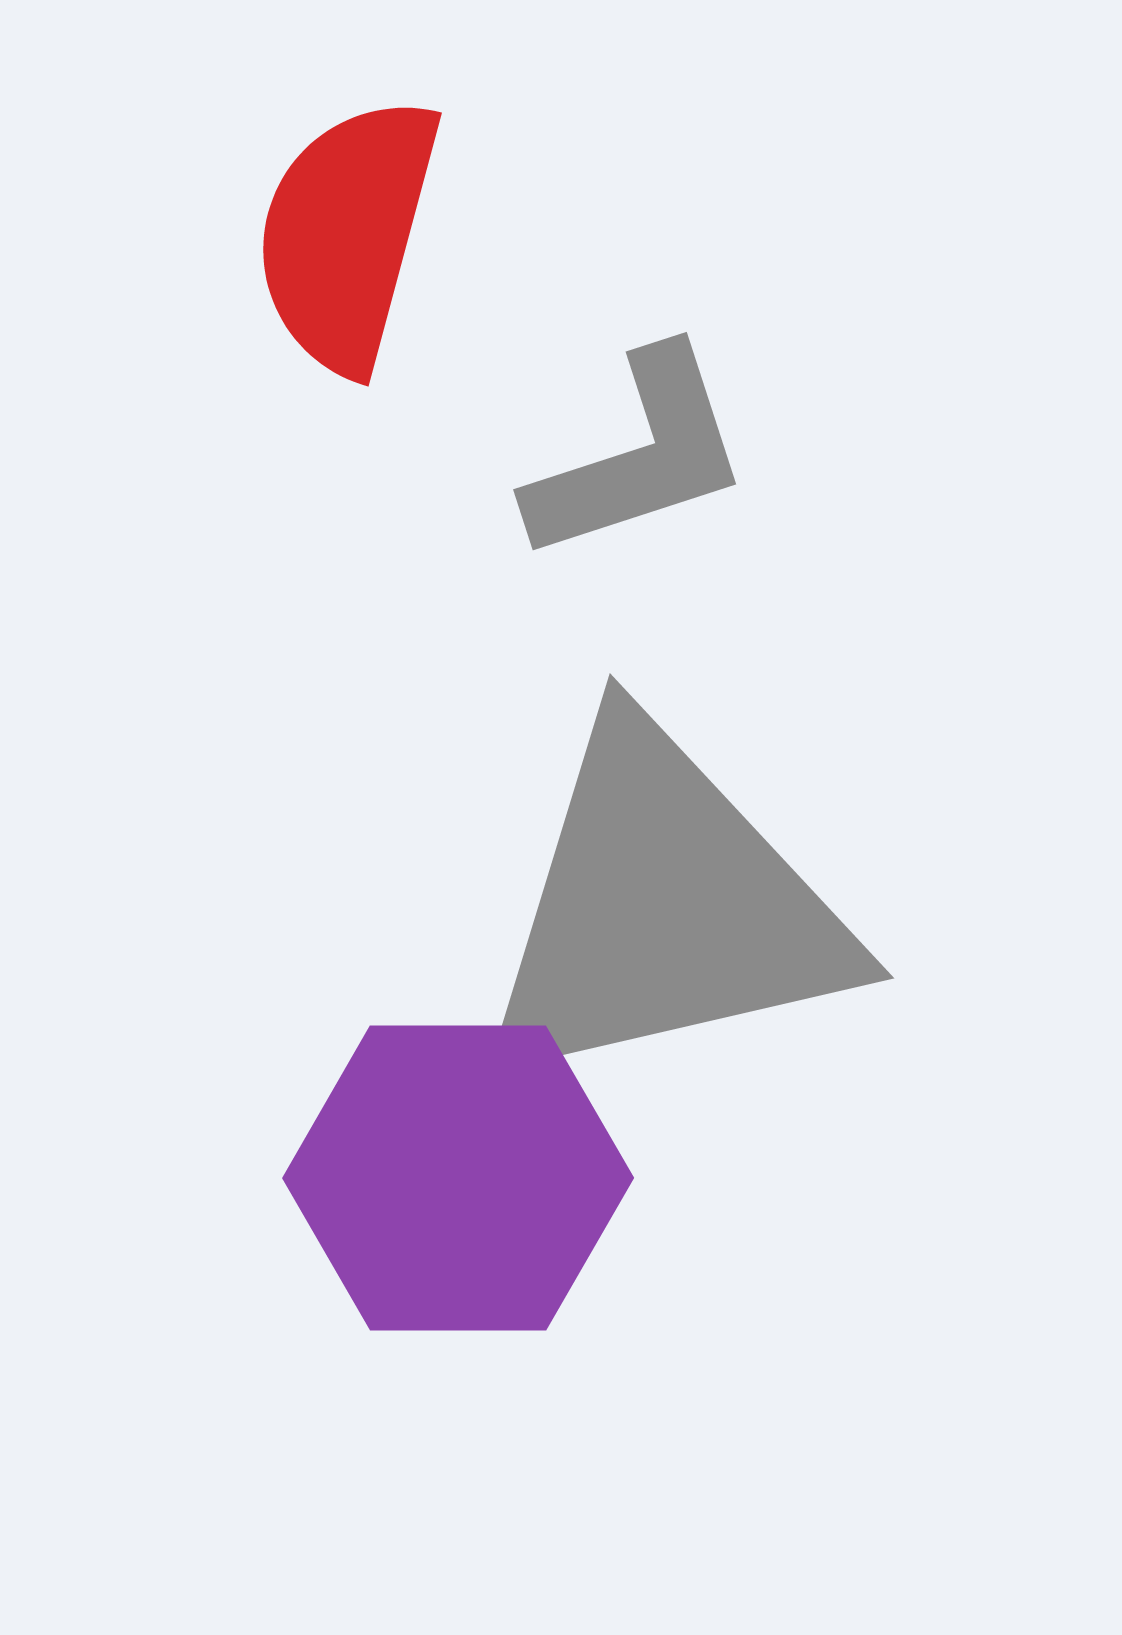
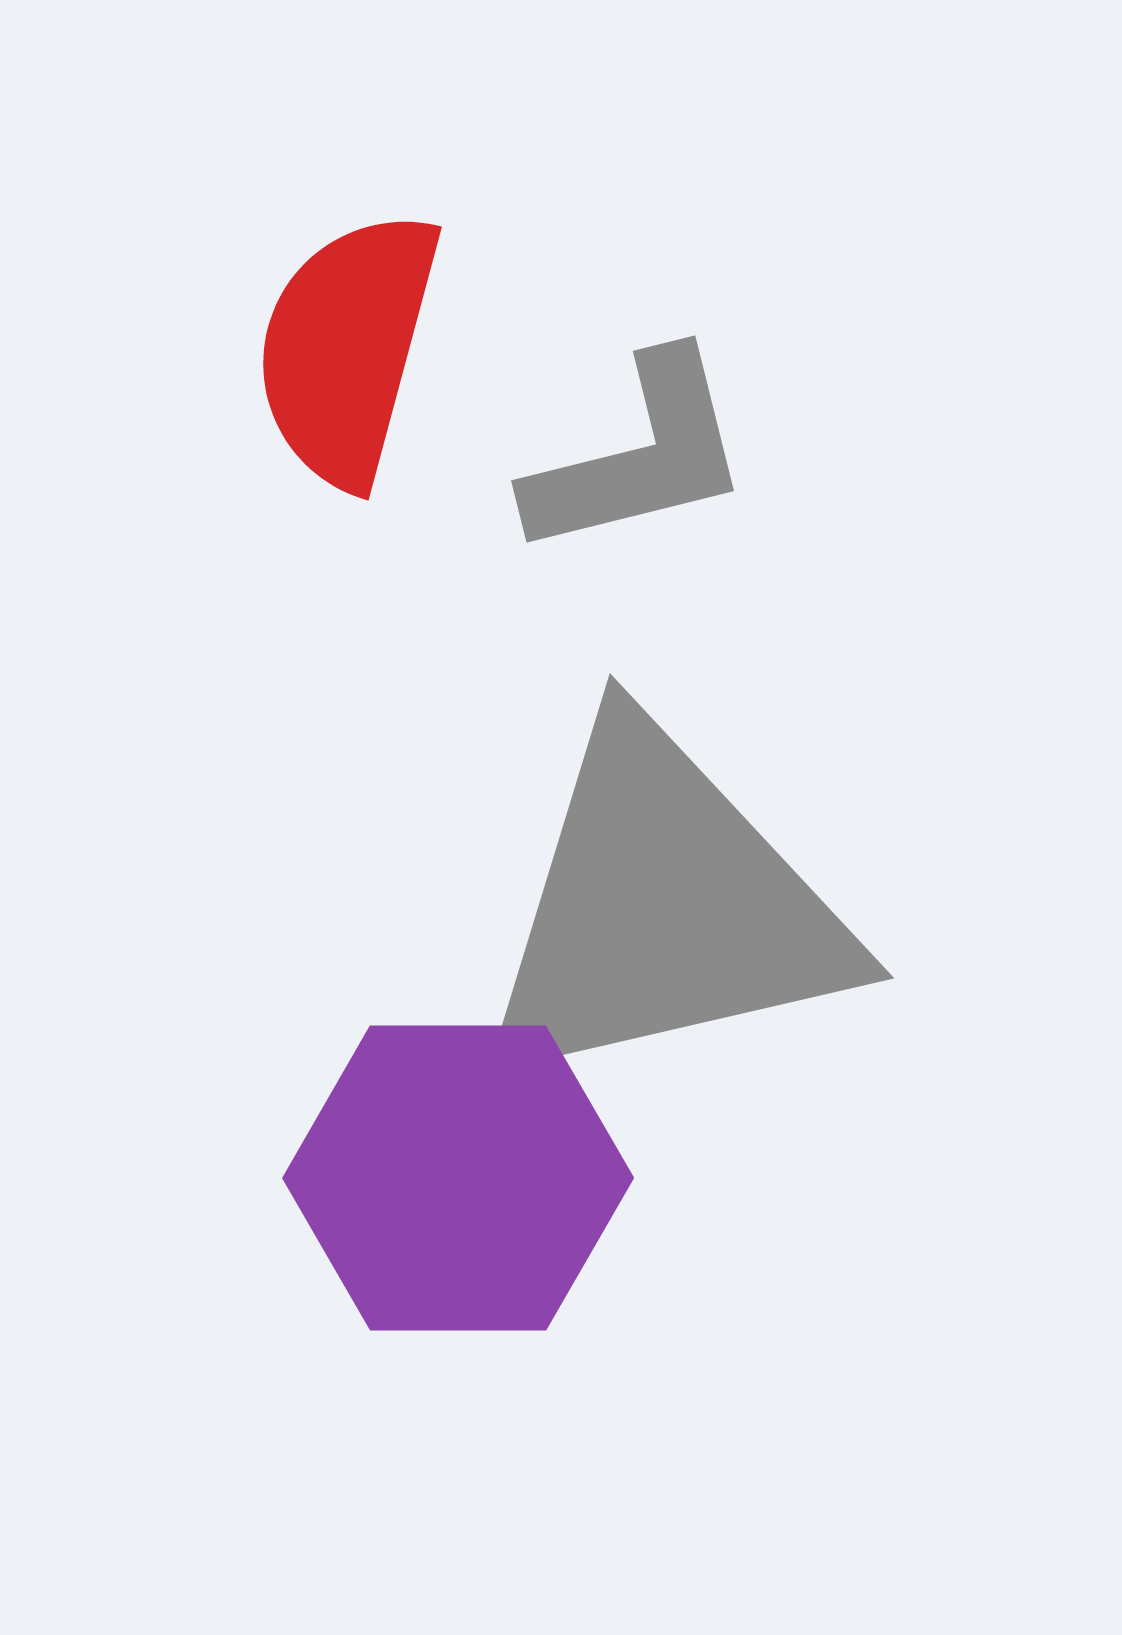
red semicircle: moved 114 px down
gray L-shape: rotated 4 degrees clockwise
